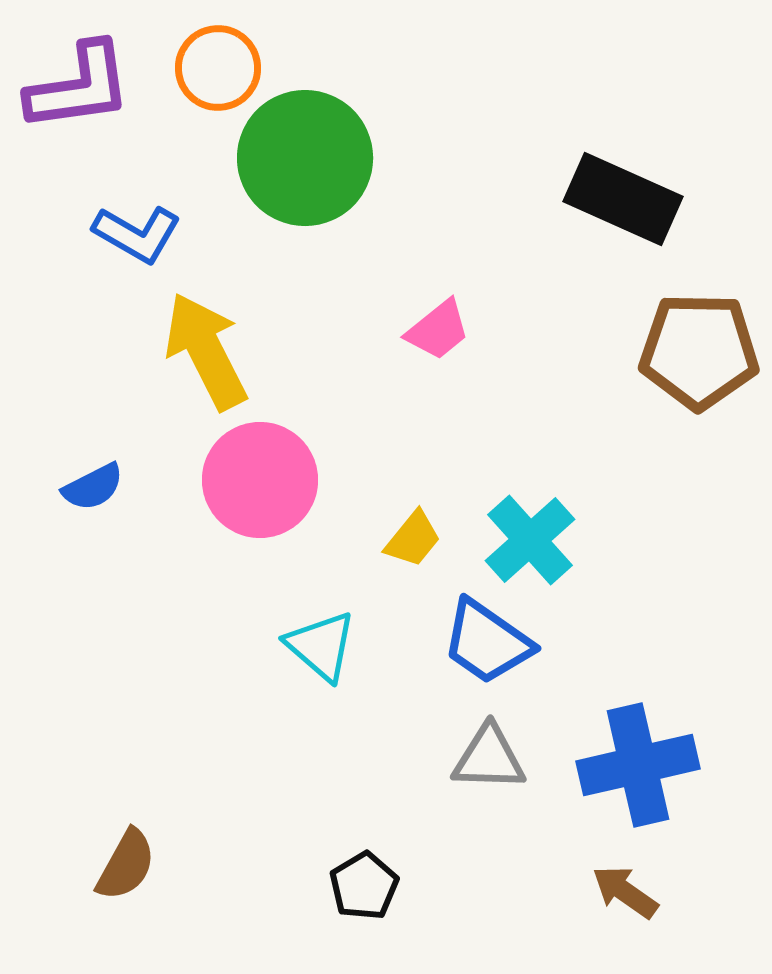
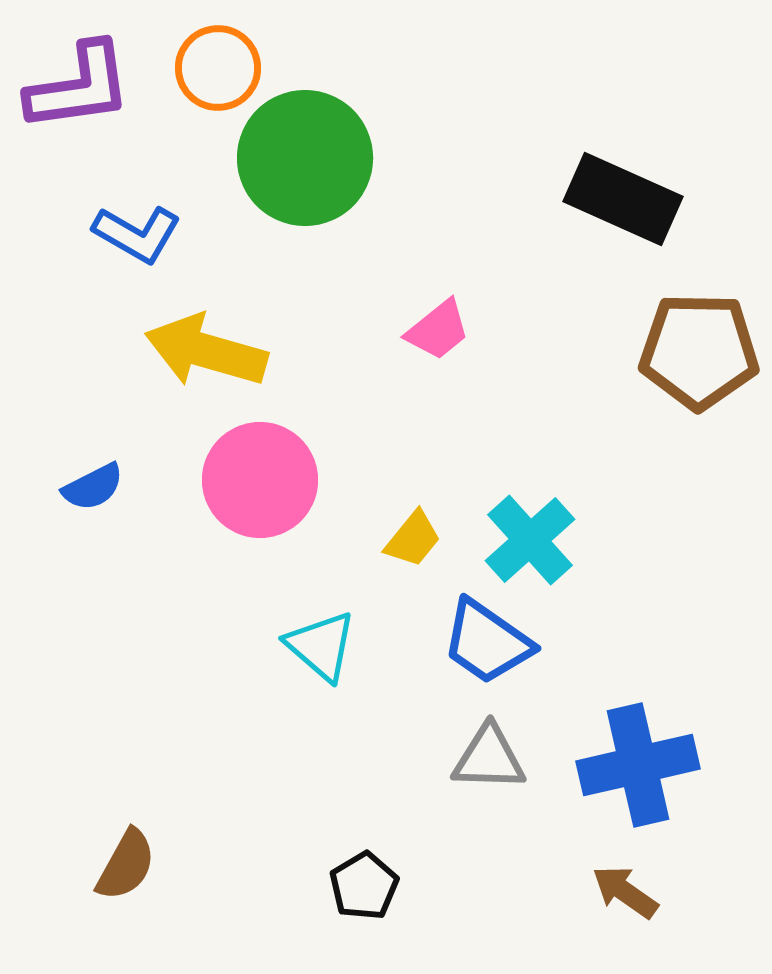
yellow arrow: rotated 47 degrees counterclockwise
